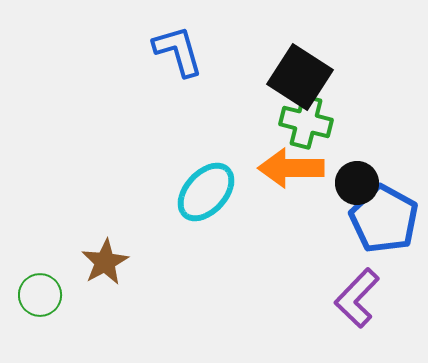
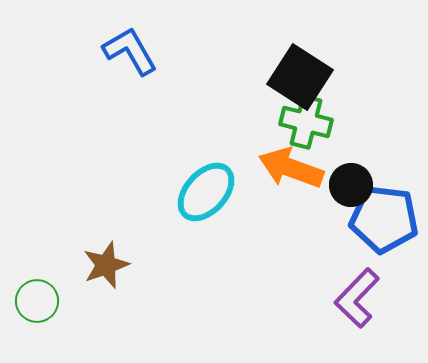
blue L-shape: moved 48 px left; rotated 14 degrees counterclockwise
orange arrow: rotated 20 degrees clockwise
black circle: moved 6 px left, 2 px down
blue pentagon: rotated 22 degrees counterclockwise
brown star: moved 1 px right, 3 px down; rotated 9 degrees clockwise
green circle: moved 3 px left, 6 px down
